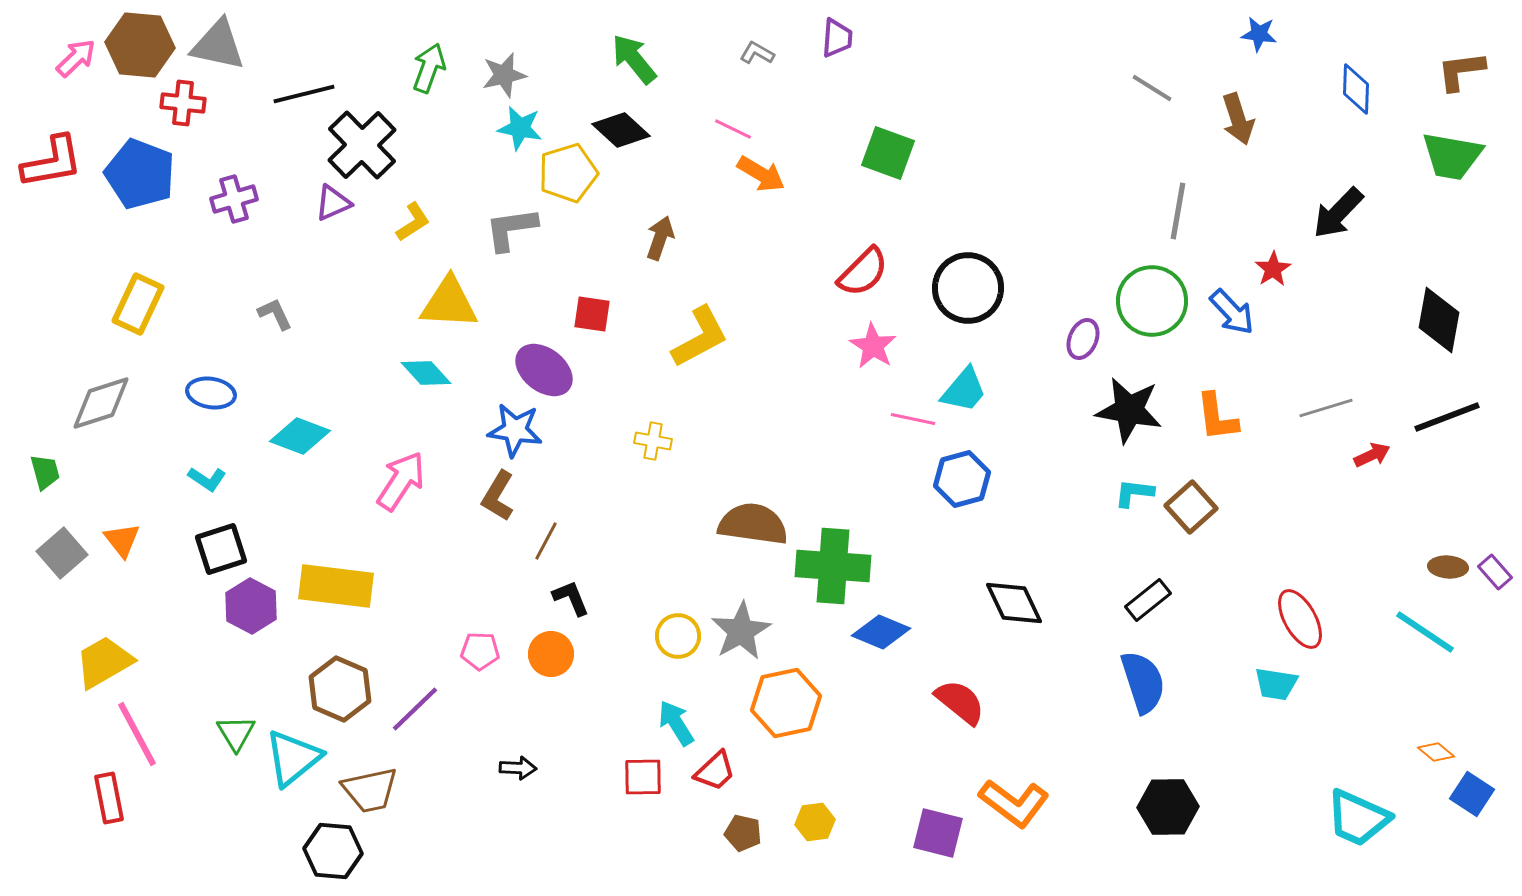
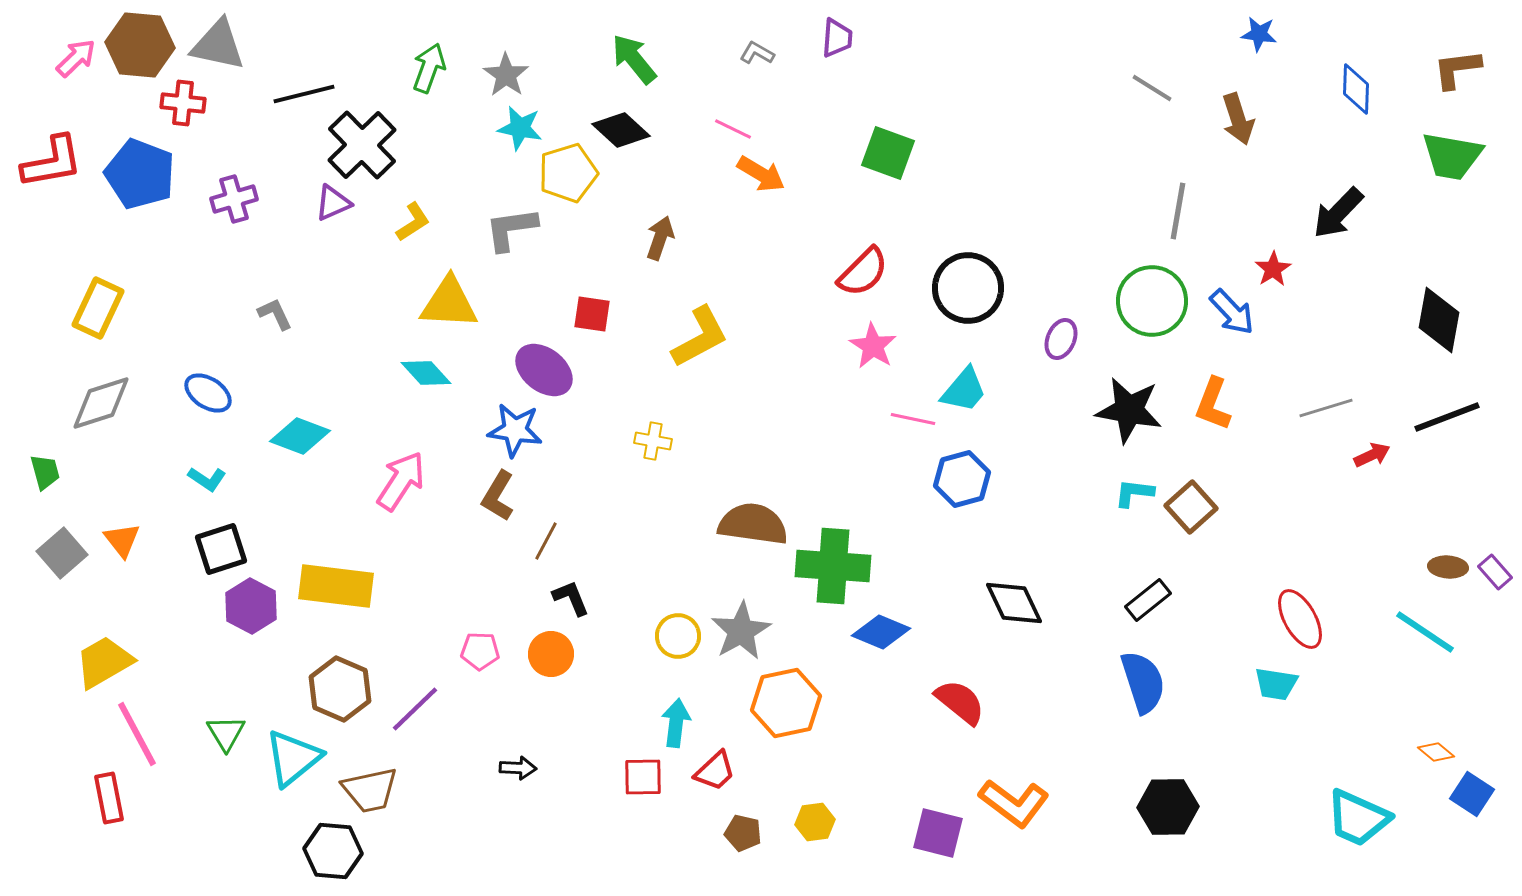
brown L-shape at (1461, 71): moved 4 px left, 2 px up
gray star at (504, 75): moved 2 px right; rotated 24 degrees counterclockwise
yellow rectangle at (138, 304): moved 40 px left, 4 px down
purple ellipse at (1083, 339): moved 22 px left
blue ellipse at (211, 393): moved 3 px left; rotated 24 degrees clockwise
orange L-shape at (1217, 417): moved 4 px left, 13 px up; rotated 28 degrees clockwise
cyan arrow at (676, 723): rotated 39 degrees clockwise
green triangle at (236, 733): moved 10 px left
